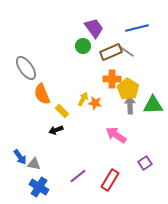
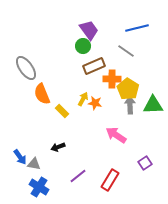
purple trapezoid: moved 5 px left, 2 px down
brown rectangle: moved 17 px left, 14 px down
black arrow: moved 2 px right, 17 px down
